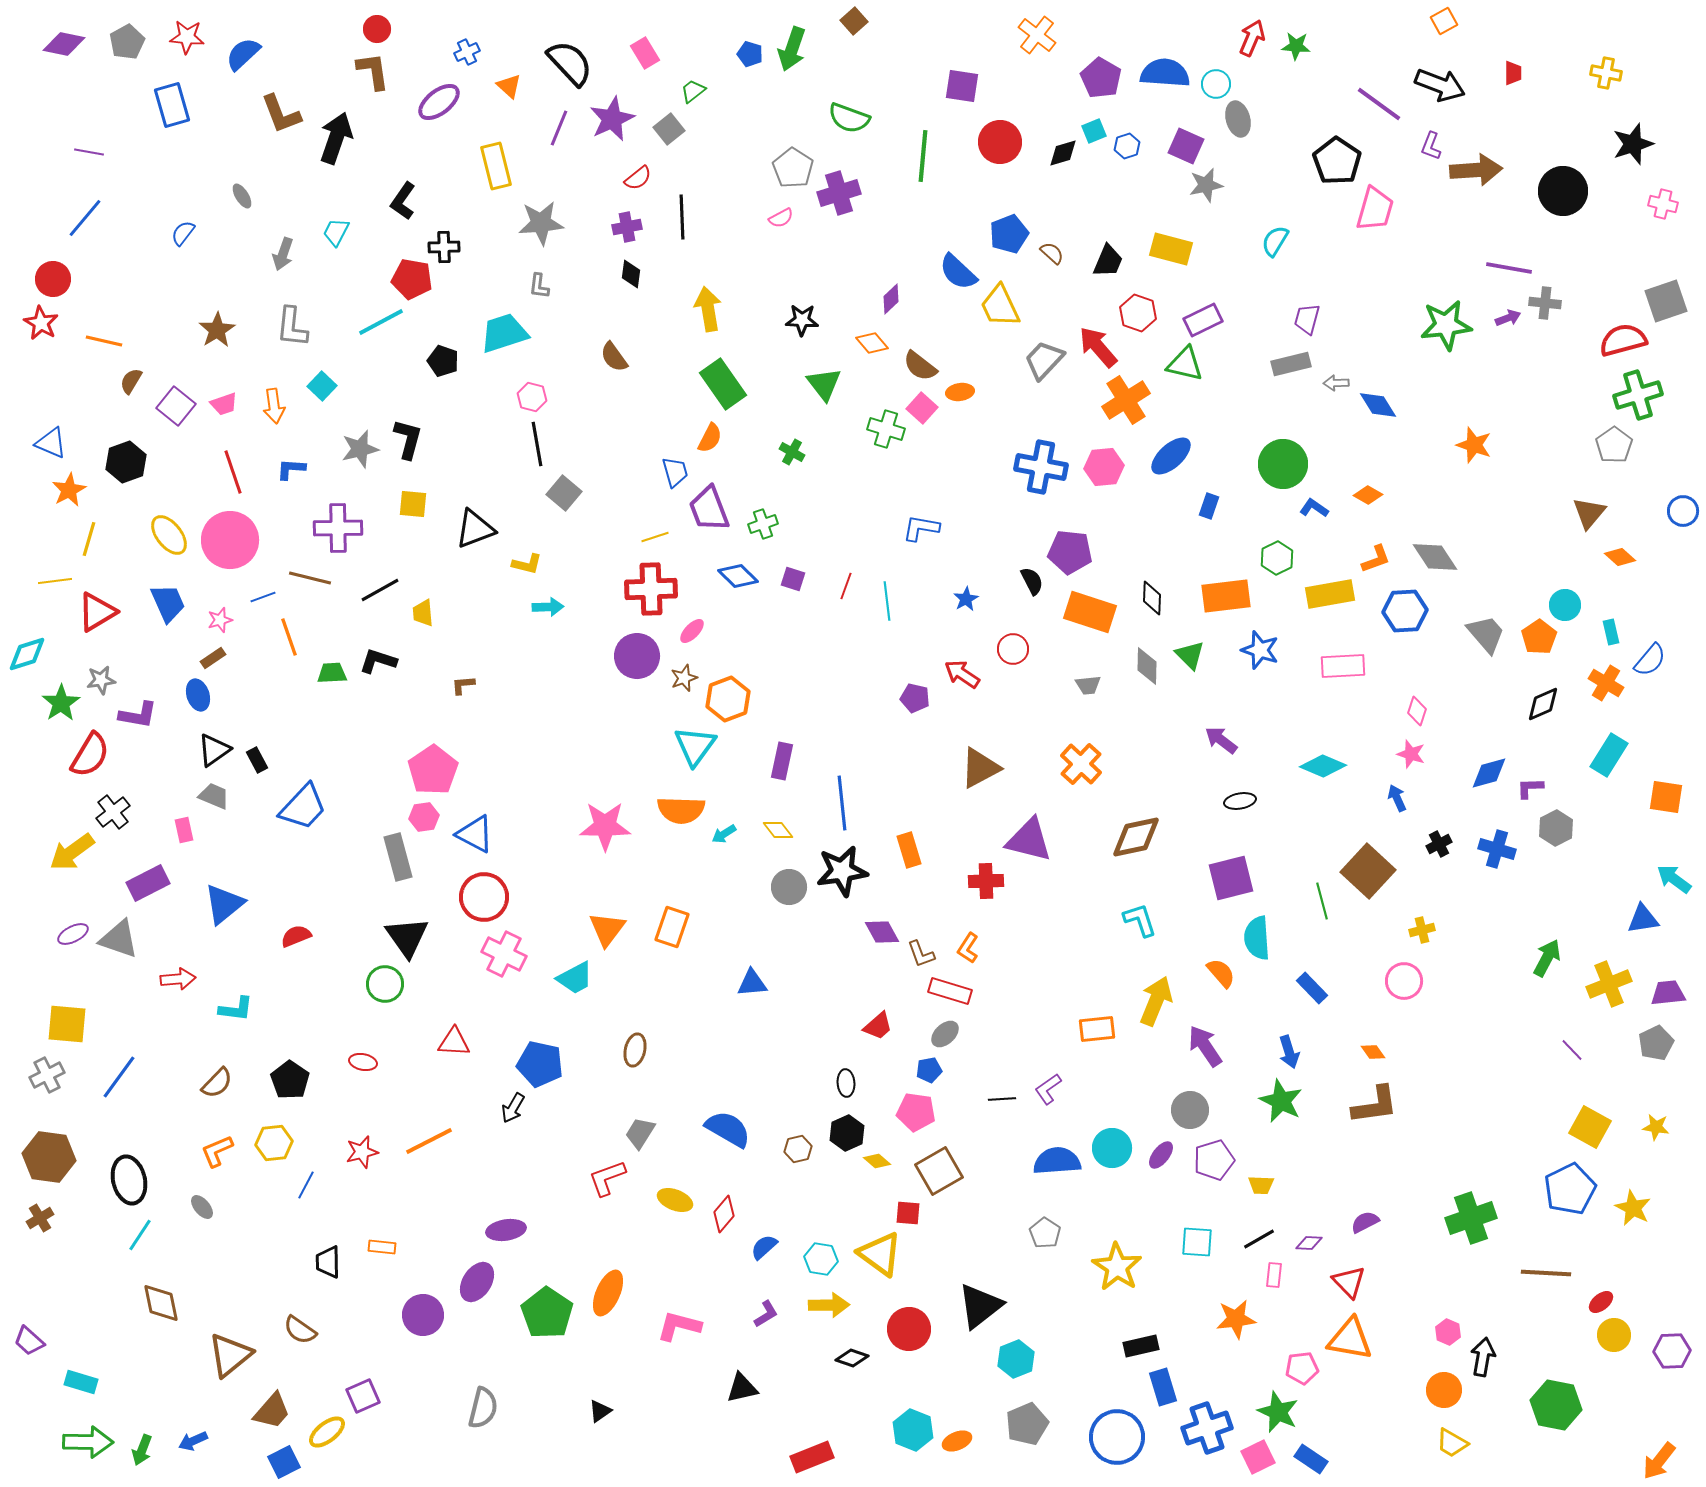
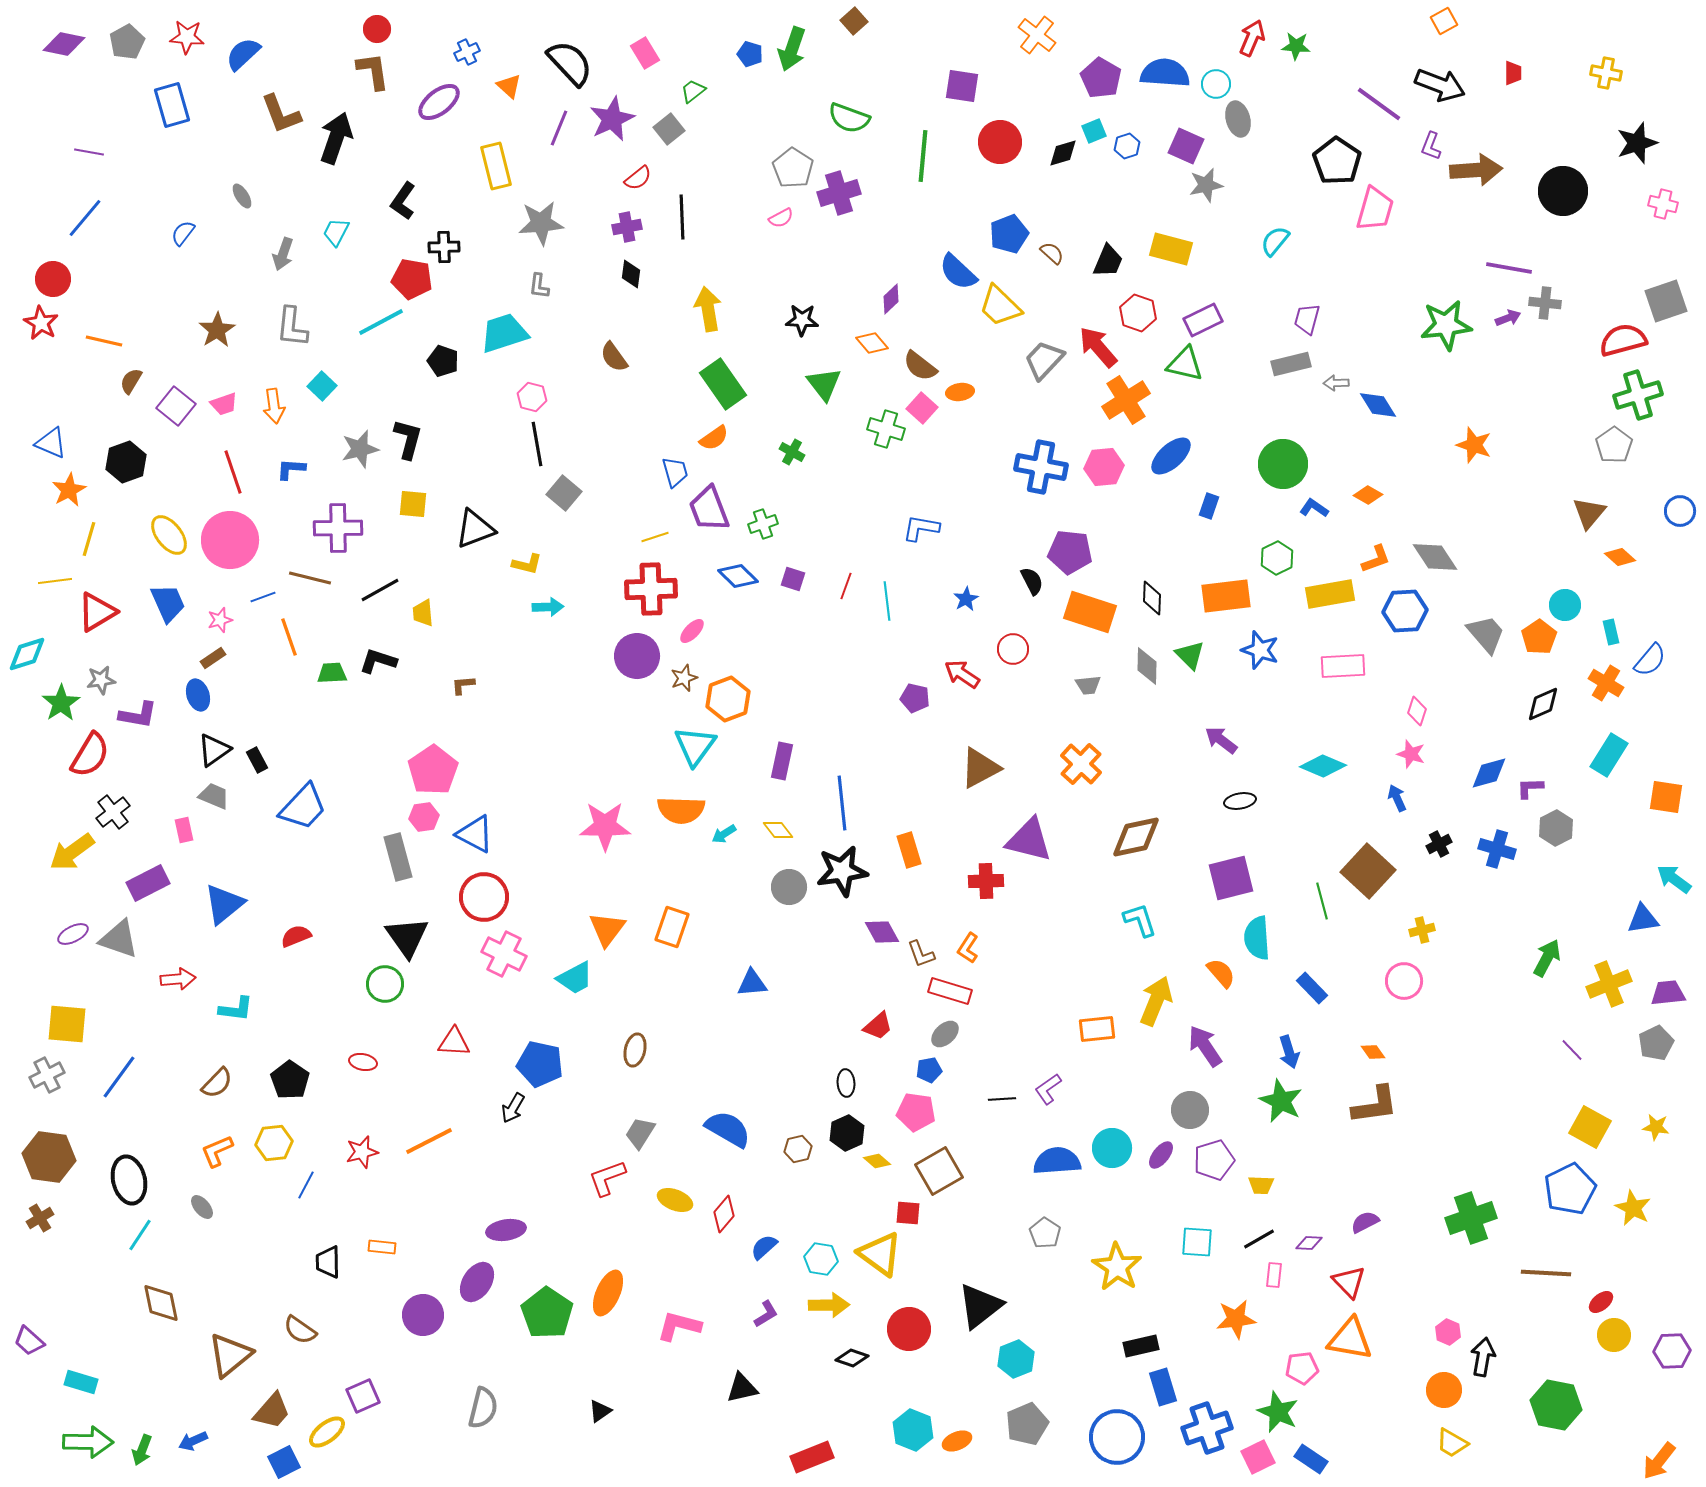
black star at (1633, 144): moved 4 px right, 1 px up
cyan semicircle at (1275, 241): rotated 8 degrees clockwise
yellow trapezoid at (1000, 306): rotated 21 degrees counterclockwise
orange semicircle at (710, 438): moved 4 px right; rotated 28 degrees clockwise
blue circle at (1683, 511): moved 3 px left
